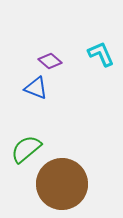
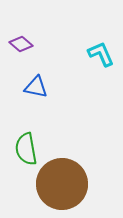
purple diamond: moved 29 px left, 17 px up
blue triangle: moved 1 px up; rotated 10 degrees counterclockwise
green semicircle: rotated 60 degrees counterclockwise
